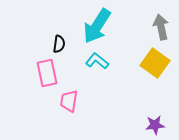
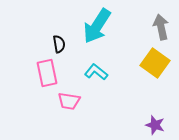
black semicircle: rotated 18 degrees counterclockwise
cyan L-shape: moved 1 px left, 11 px down
pink trapezoid: rotated 90 degrees counterclockwise
purple star: rotated 24 degrees clockwise
